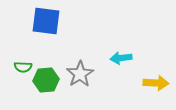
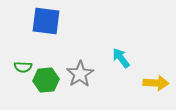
cyan arrow: rotated 60 degrees clockwise
